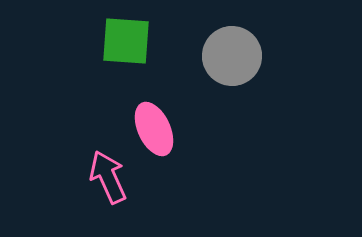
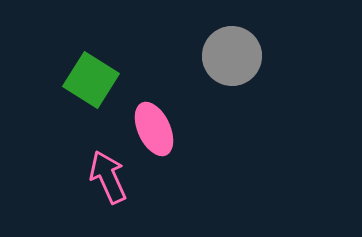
green square: moved 35 px left, 39 px down; rotated 28 degrees clockwise
